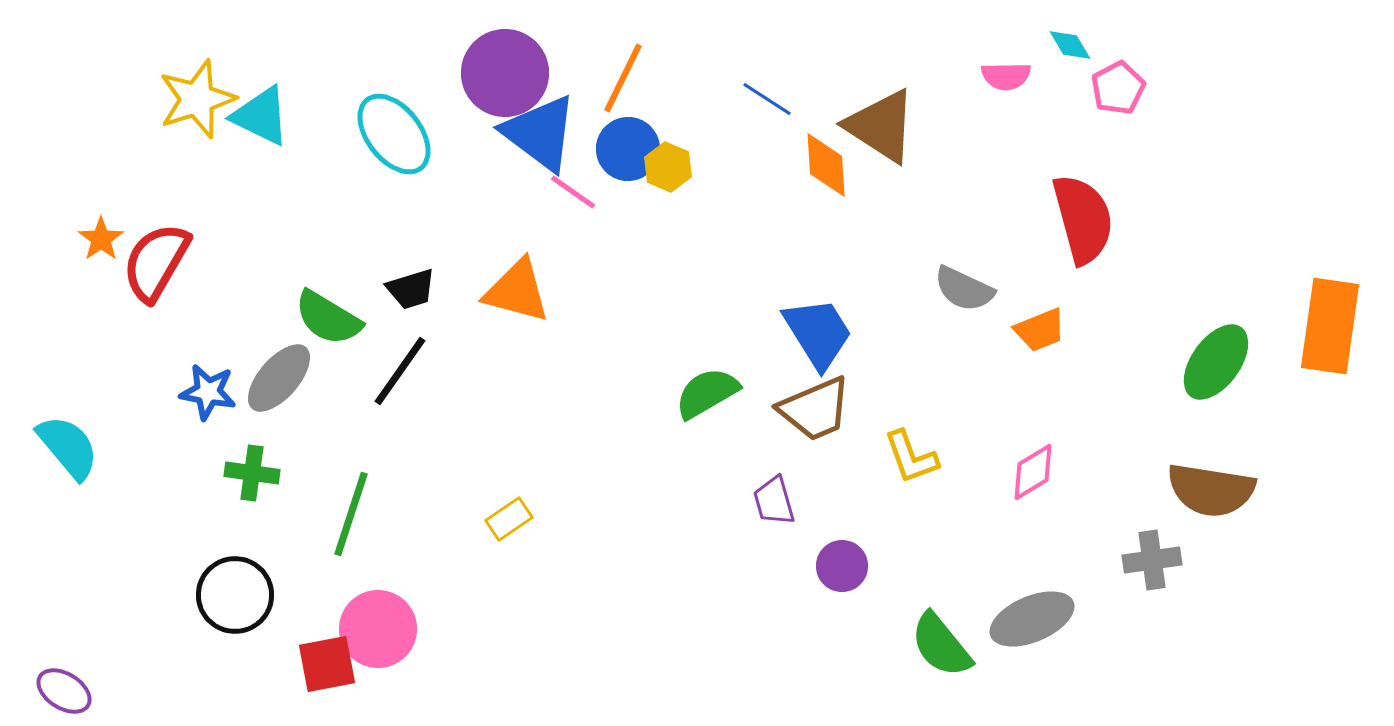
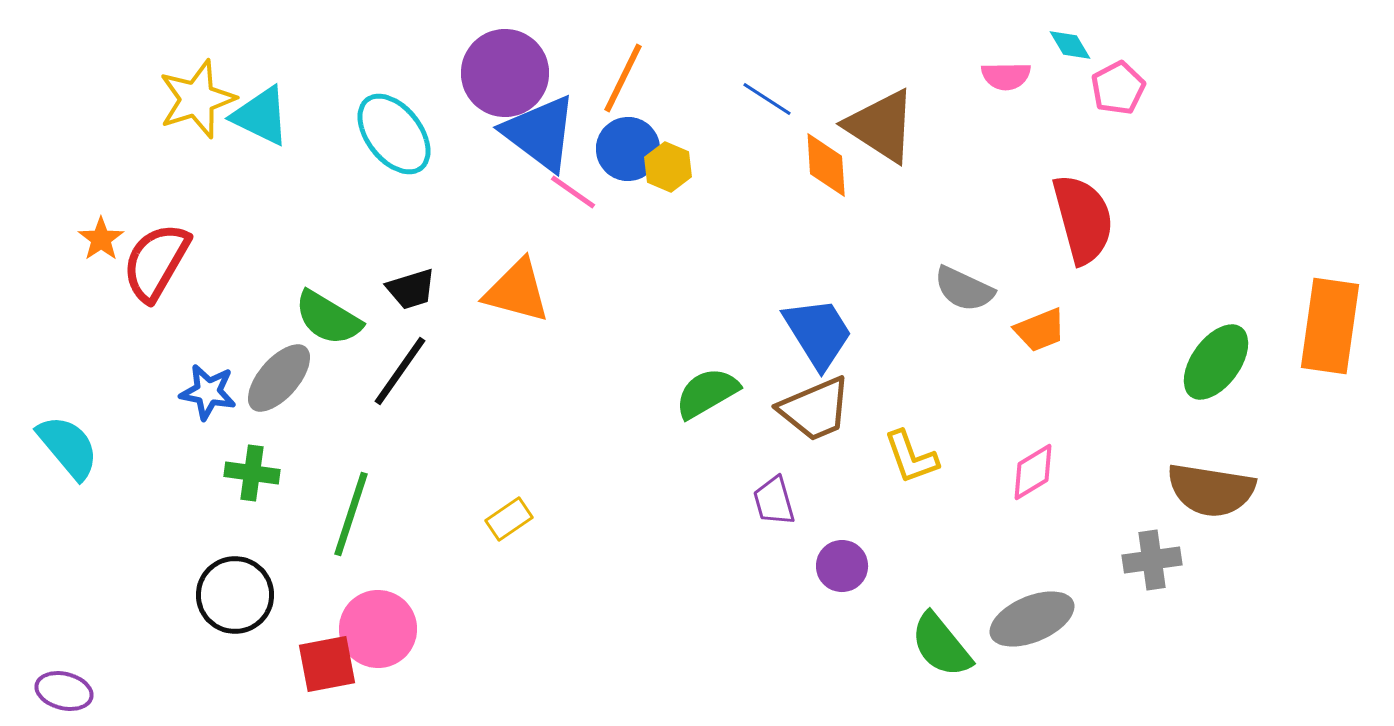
purple ellipse at (64, 691): rotated 18 degrees counterclockwise
